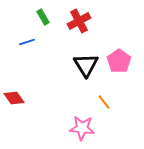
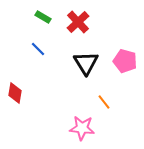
green rectangle: rotated 28 degrees counterclockwise
red cross: moved 1 px left, 1 px down; rotated 15 degrees counterclockwise
blue line: moved 11 px right, 7 px down; rotated 63 degrees clockwise
pink pentagon: moved 6 px right; rotated 20 degrees counterclockwise
black triangle: moved 2 px up
red diamond: moved 1 px right, 5 px up; rotated 45 degrees clockwise
